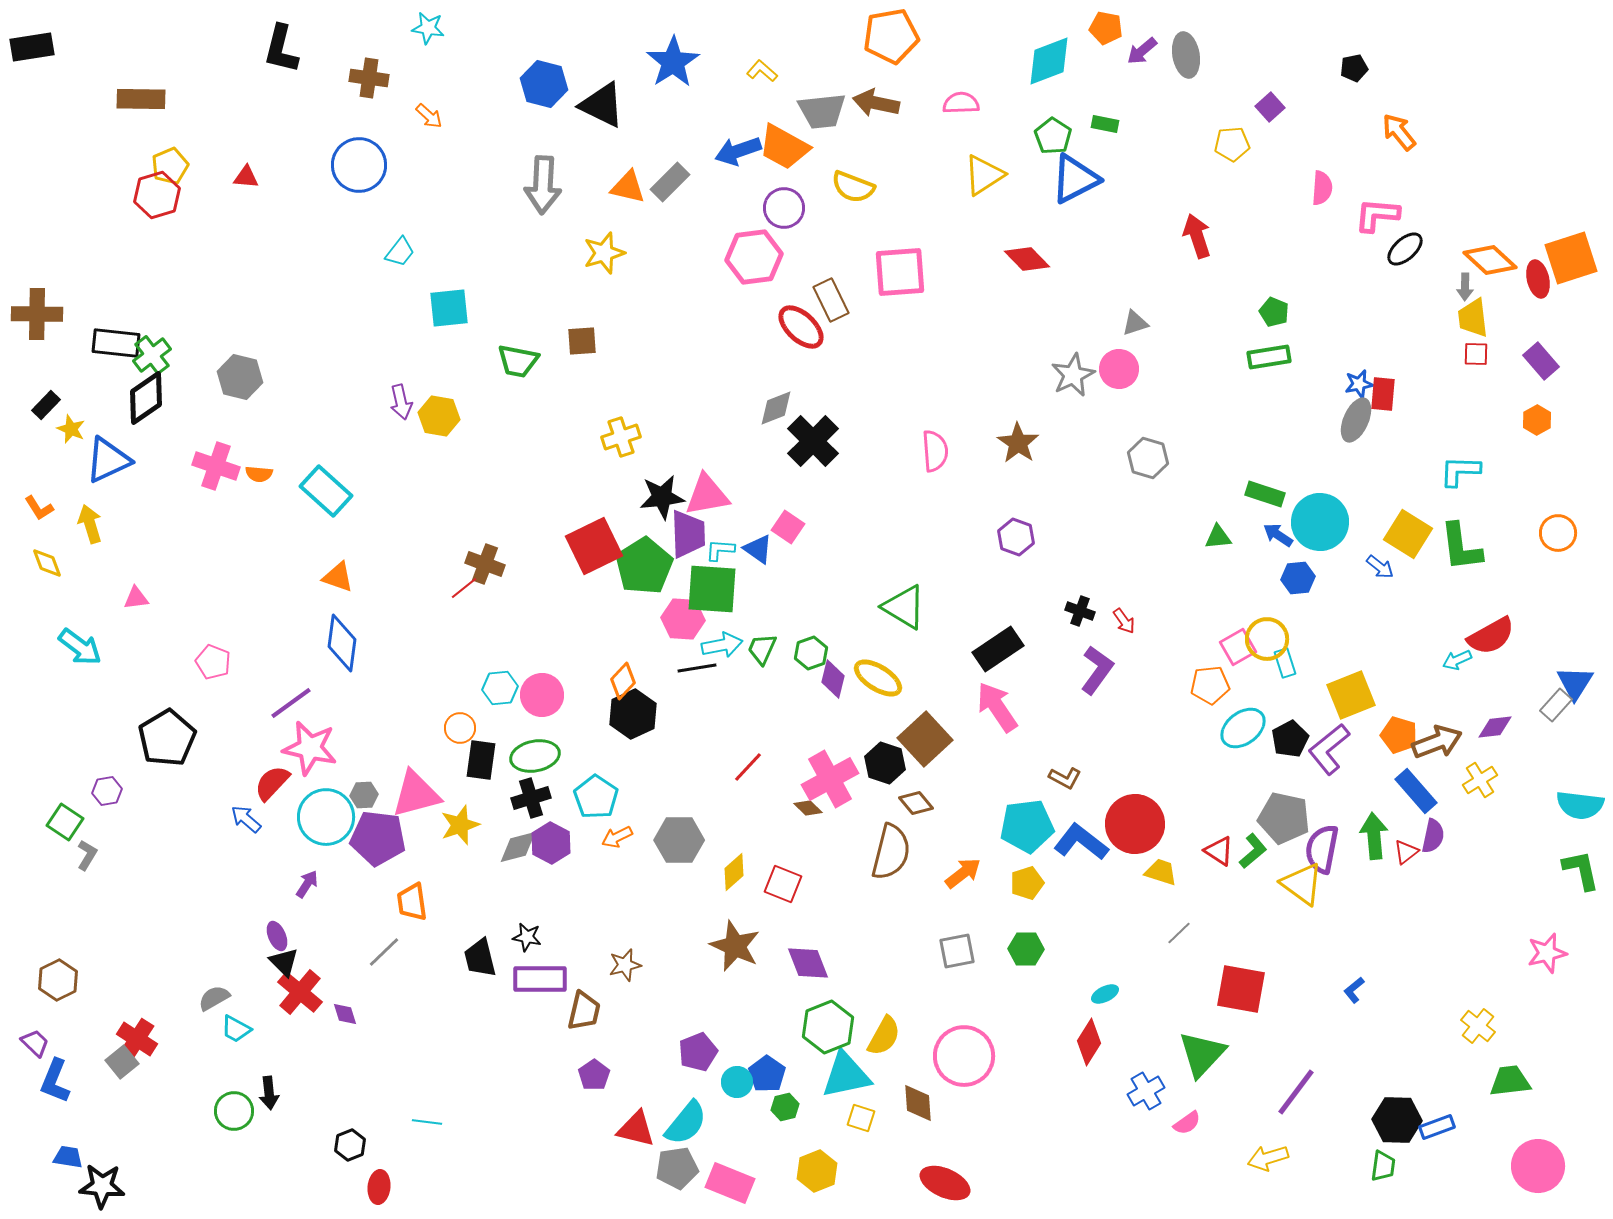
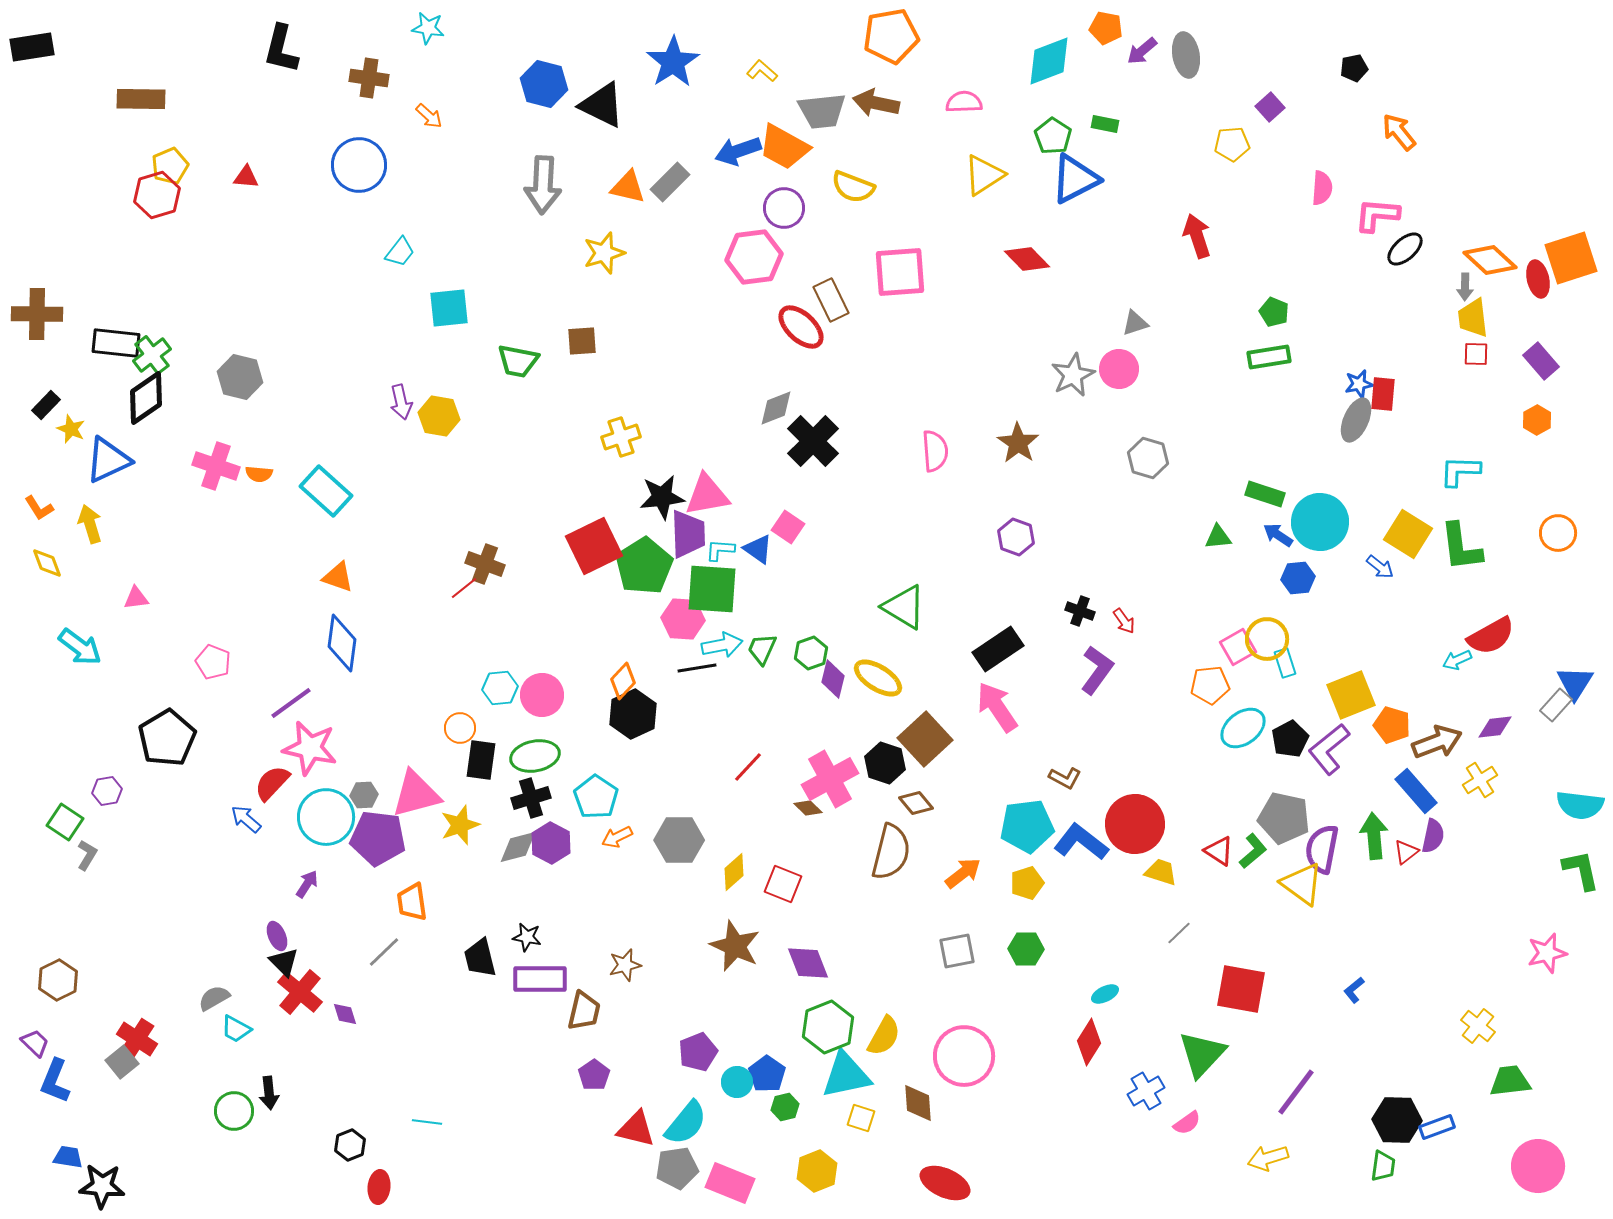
pink semicircle at (961, 103): moved 3 px right, 1 px up
orange pentagon at (1399, 735): moved 7 px left, 10 px up
